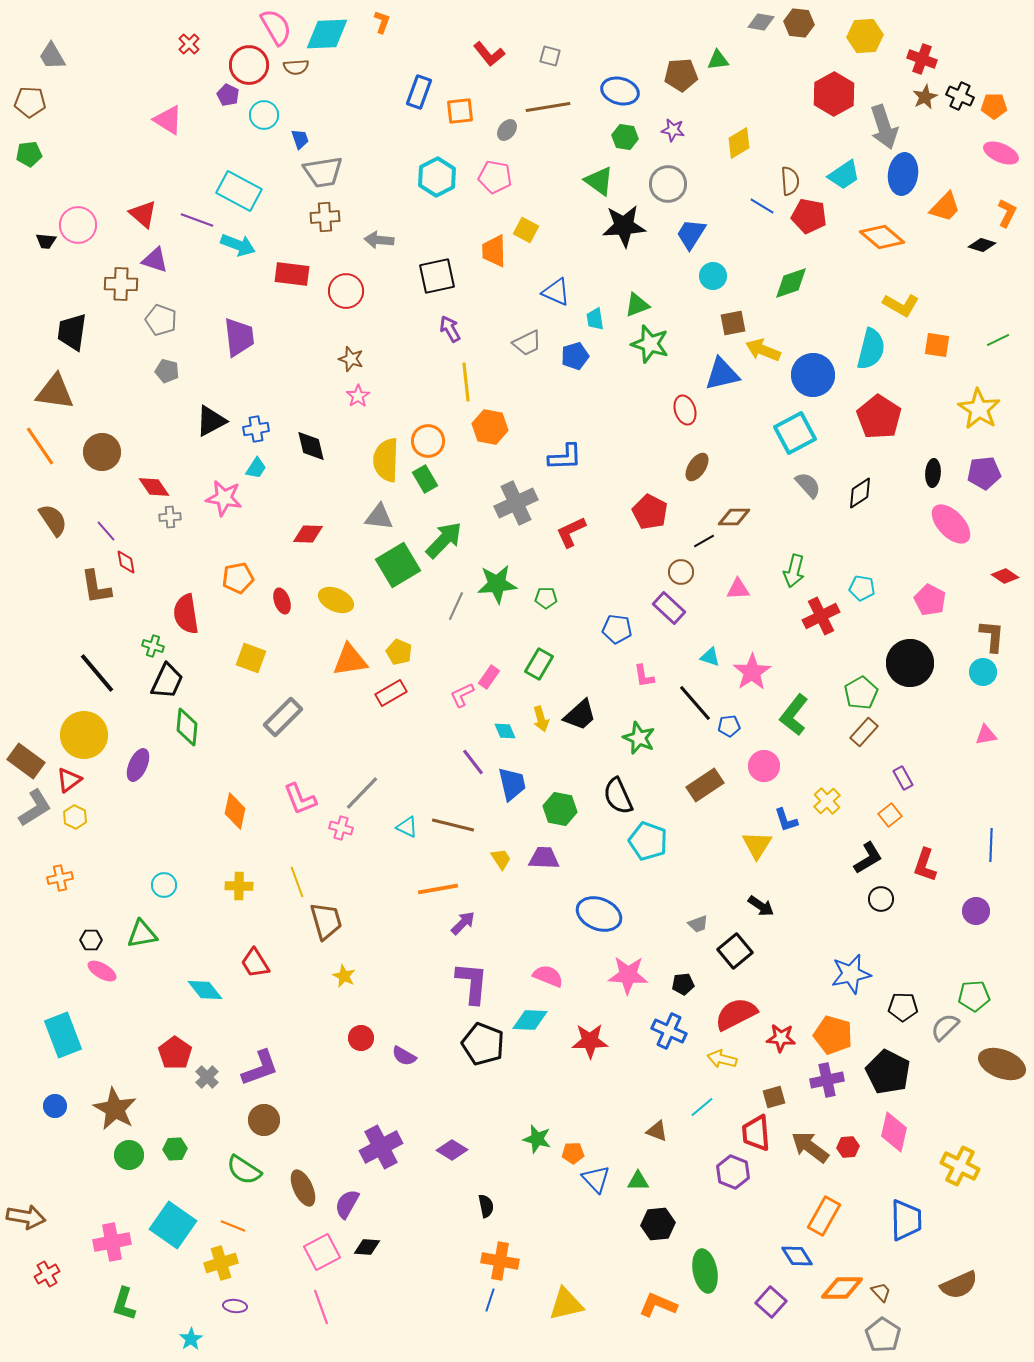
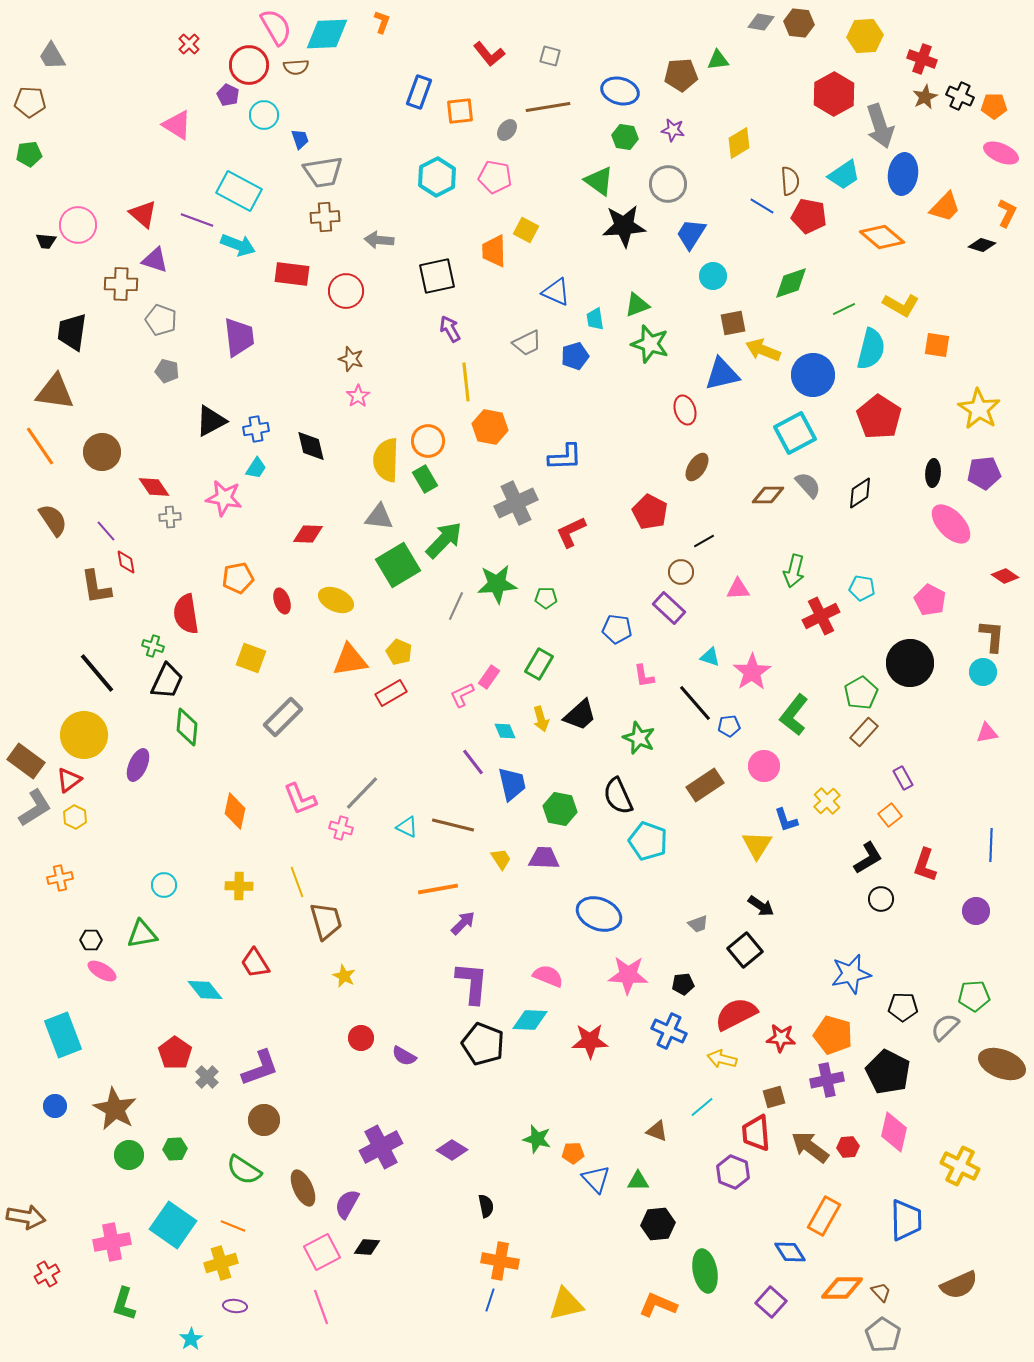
pink triangle at (168, 120): moved 9 px right, 5 px down
gray arrow at (884, 127): moved 4 px left, 1 px up
green line at (998, 340): moved 154 px left, 31 px up
brown diamond at (734, 517): moved 34 px right, 22 px up
pink triangle at (986, 735): moved 1 px right, 2 px up
black square at (735, 951): moved 10 px right, 1 px up
blue diamond at (797, 1256): moved 7 px left, 4 px up
